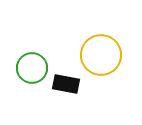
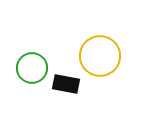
yellow circle: moved 1 px left, 1 px down
